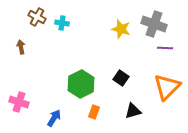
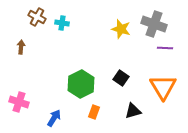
brown arrow: rotated 16 degrees clockwise
orange triangle: moved 4 px left; rotated 16 degrees counterclockwise
